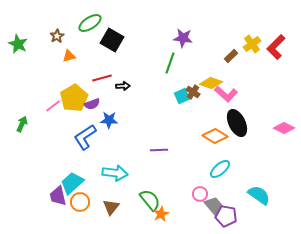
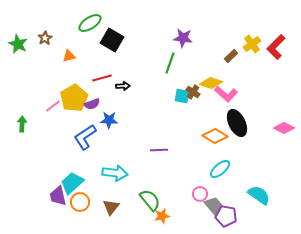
brown star: moved 12 px left, 2 px down
cyan square: rotated 35 degrees clockwise
green arrow: rotated 21 degrees counterclockwise
orange star: moved 1 px right, 2 px down; rotated 14 degrees clockwise
